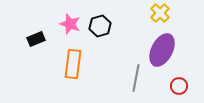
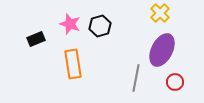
orange rectangle: rotated 16 degrees counterclockwise
red circle: moved 4 px left, 4 px up
